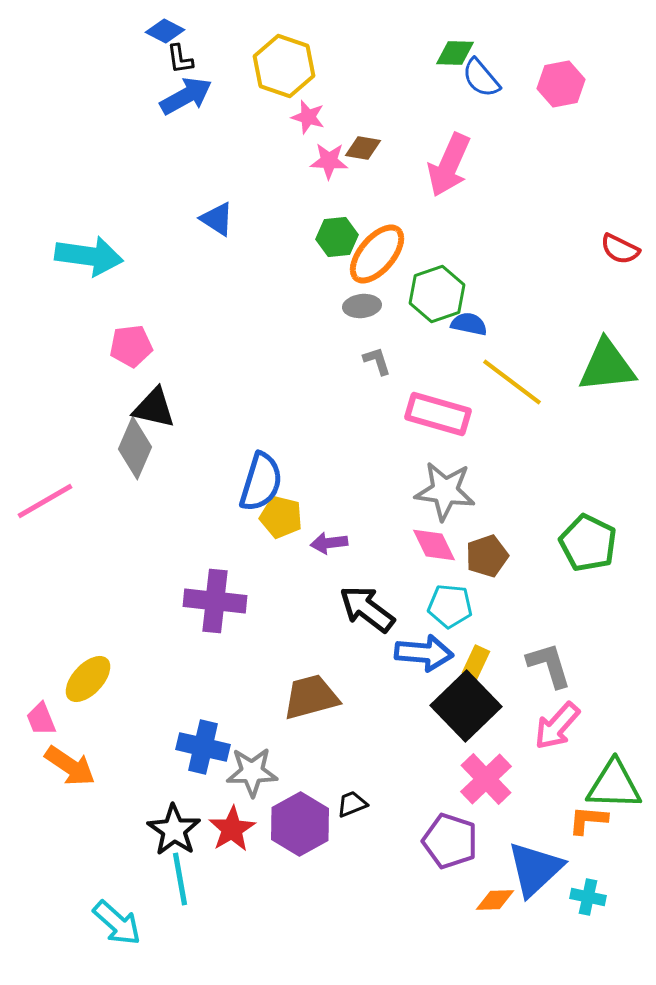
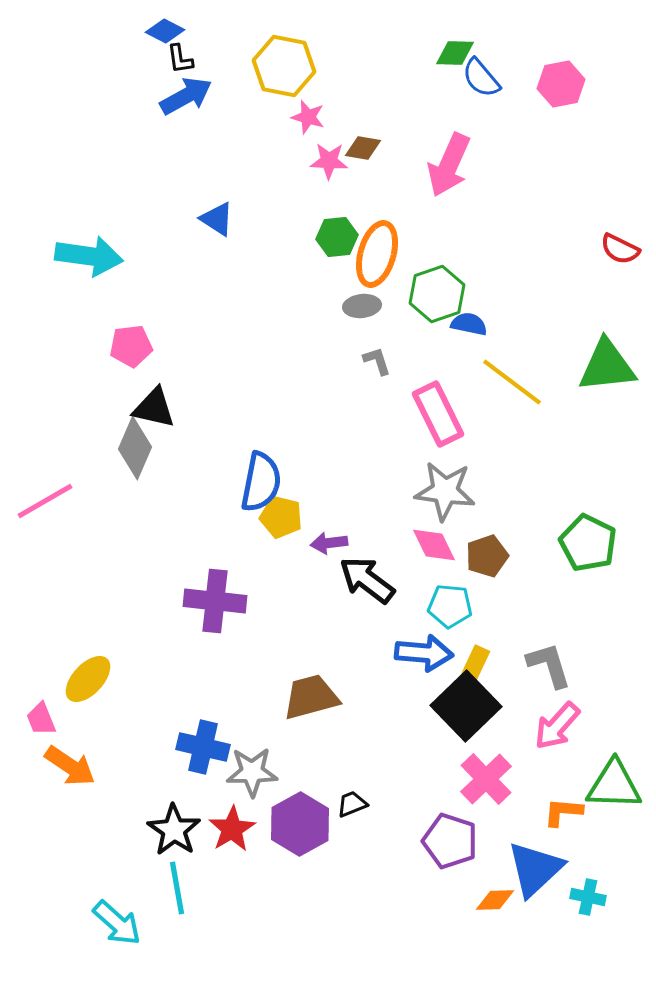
yellow hexagon at (284, 66): rotated 8 degrees counterclockwise
orange ellipse at (377, 254): rotated 24 degrees counterclockwise
pink rectangle at (438, 414): rotated 48 degrees clockwise
blue semicircle at (261, 482): rotated 6 degrees counterclockwise
black arrow at (367, 609): moved 29 px up
orange L-shape at (588, 820): moved 25 px left, 8 px up
cyan line at (180, 879): moved 3 px left, 9 px down
